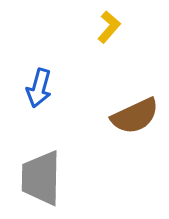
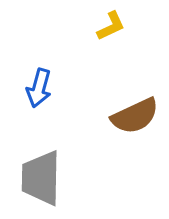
yellow L-shape: moved 2 px right, 1 px up; rotated 24 degrees clockwise
